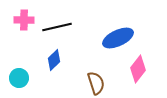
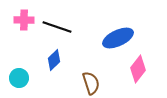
black line: rotated 32 degrees clockwise
brown semicircle: moved 5 px left
